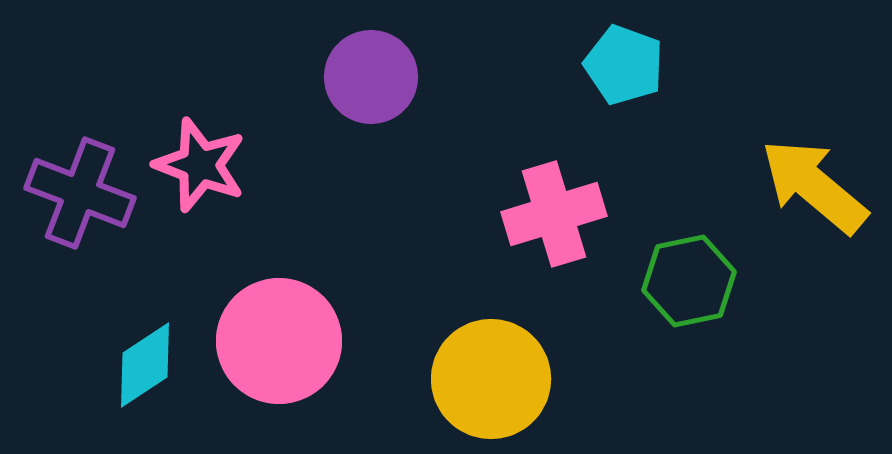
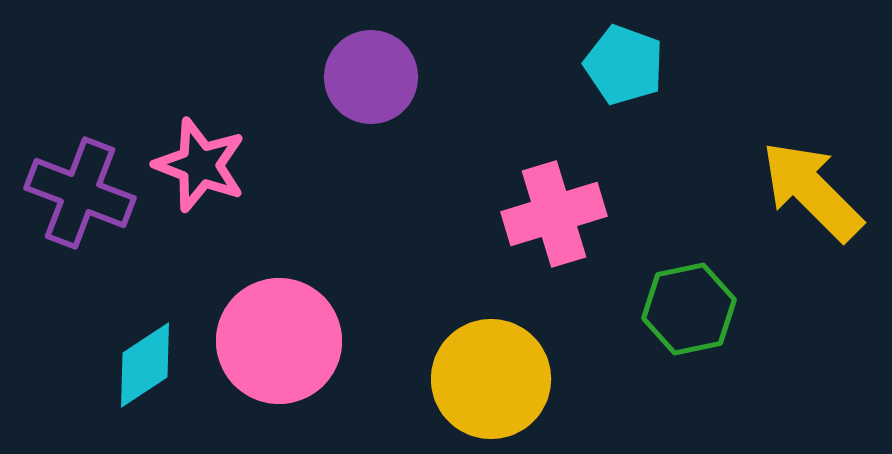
yellow arrow: moved 2 px left, 5 px down; rotated 5 degrees clockwise
green hexagon: moved 28 px down
